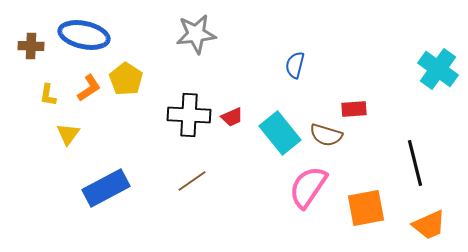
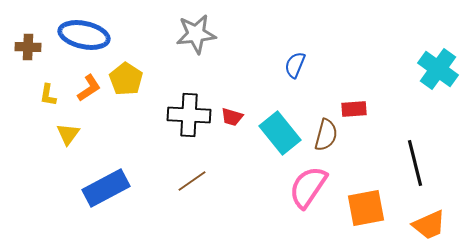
brown cross: moved 3 px left, 1 px down
blue semicircle: rotated 8 degrees clockwise
red trapezoid: rotated 40 degrees clockwise
brown semicircle: rotated 92 degrees counterclockwise
